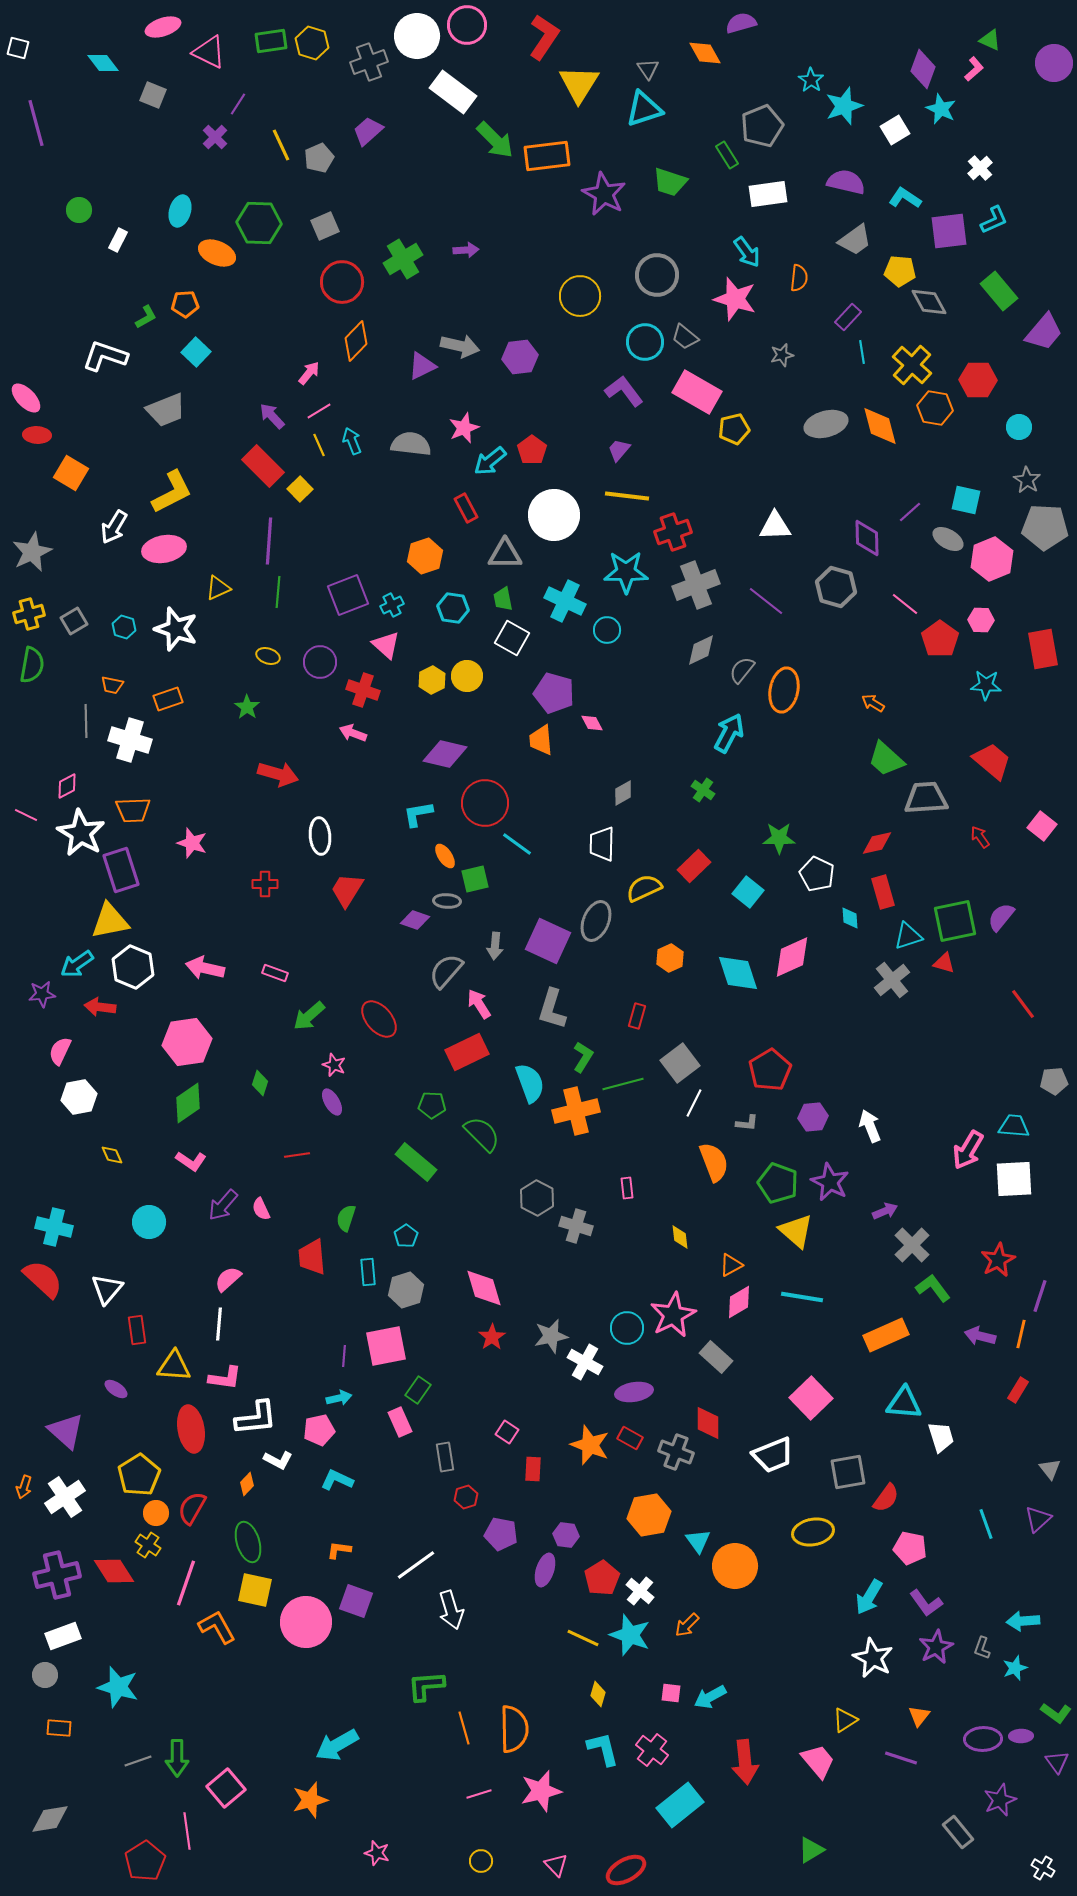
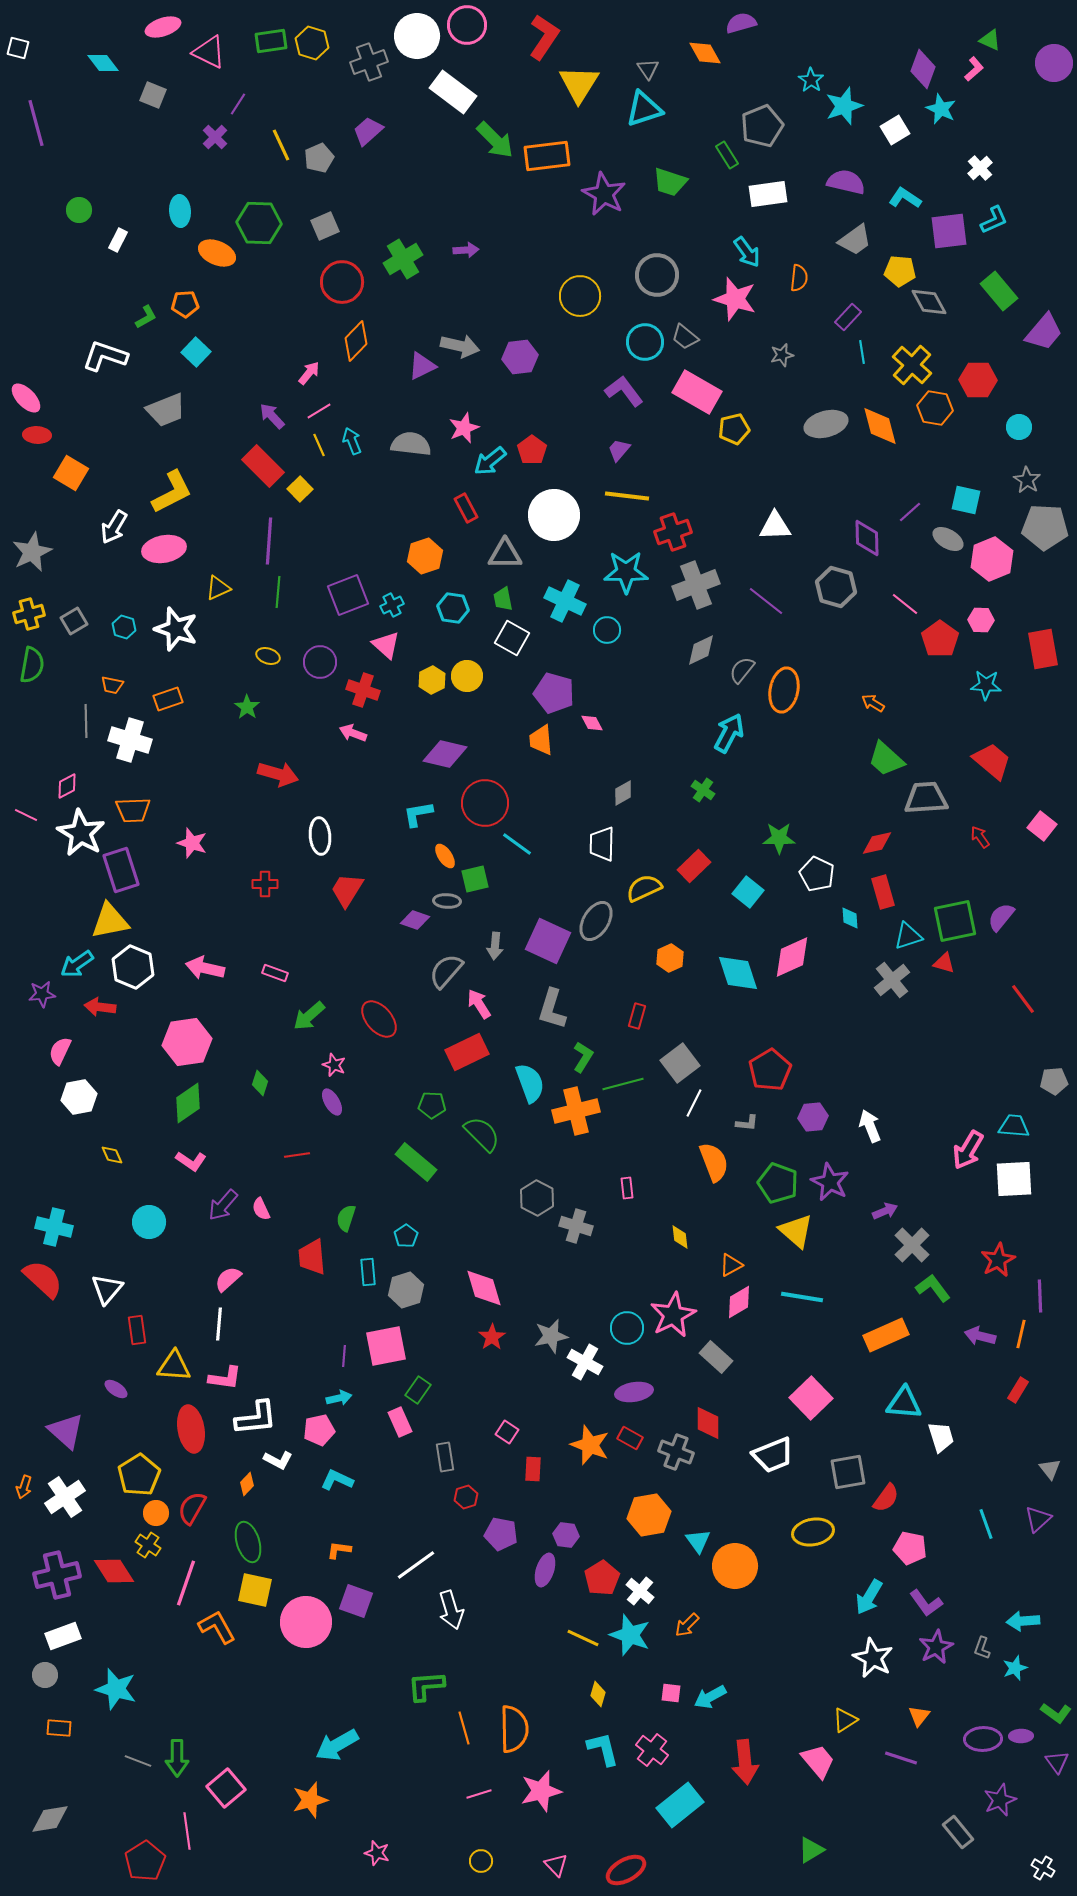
cyan ellipse at (180, 211): rotated 20 degrees counterclockwise
gray ellipse at (596, 921): rotated 9 degrees clockwise
red line at (1023, 1004): moved 5 px up
purple line at (1040, 1296): rotated 20 degrees counterclockwise
cyan star at (118, 1687): moved 2 px left, 2 px down
gray line at (138, 1761): rotated 40 degrees clockwise
